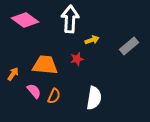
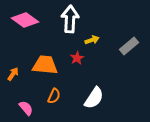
red star: moved 1 px up; rotated 16 degrees counterclockwise
pink semicircle: moved 8 px left, 17 px down
white semicircle: rotated 25 degrees clockwise
